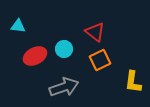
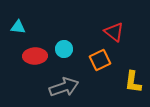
cyan triangle: moved 1 px down
red triangle: moved 19 px right
red ellipse: rotated 25 degrees clockwise
